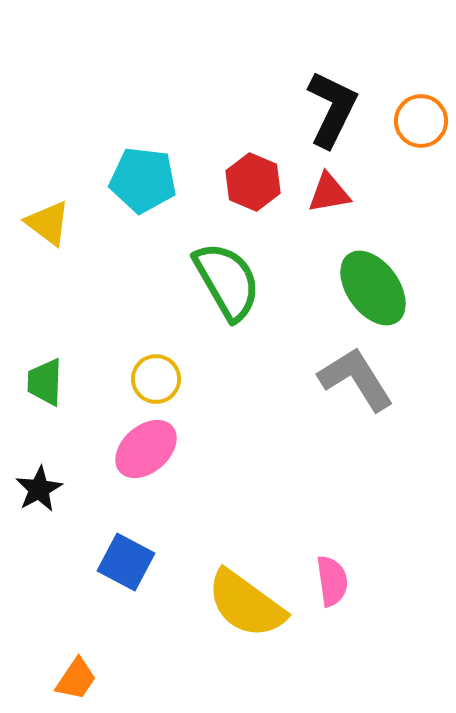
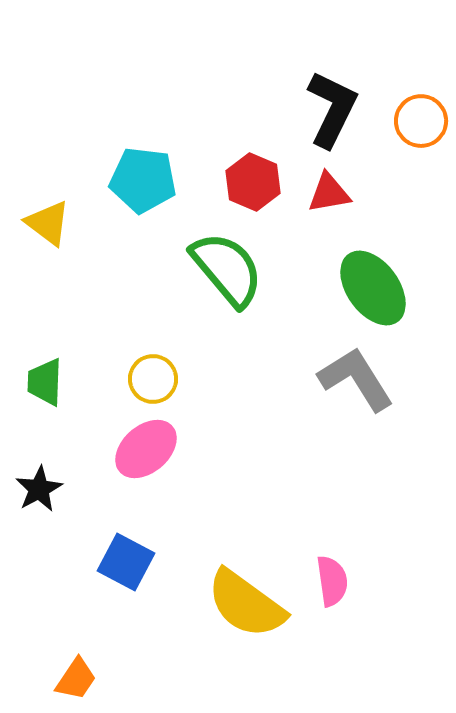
green semicircle: moved 12 px up; rotated 10 degrees counterclockwise
yellow circle: moved 3 px left
